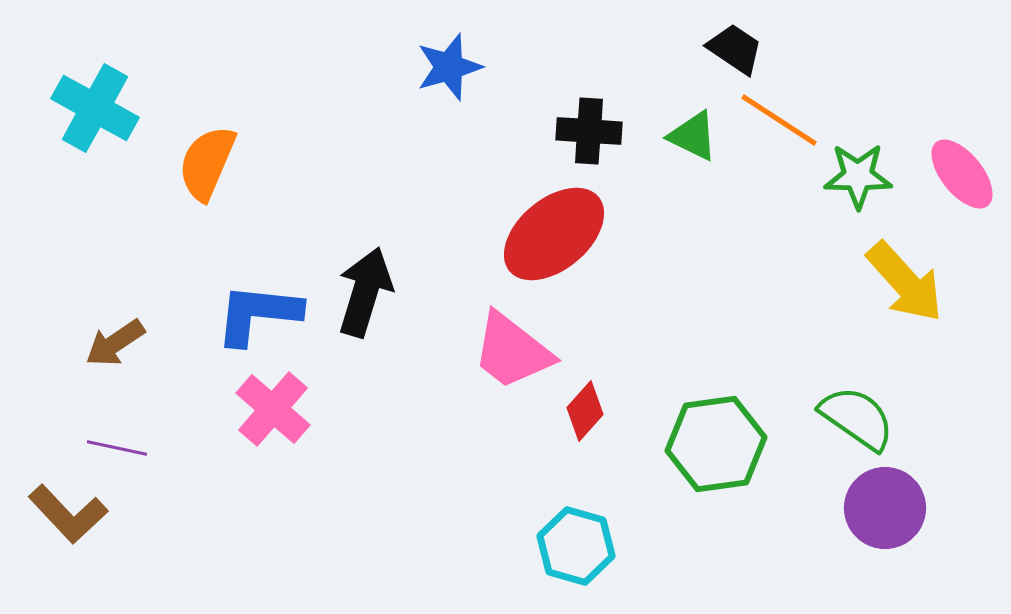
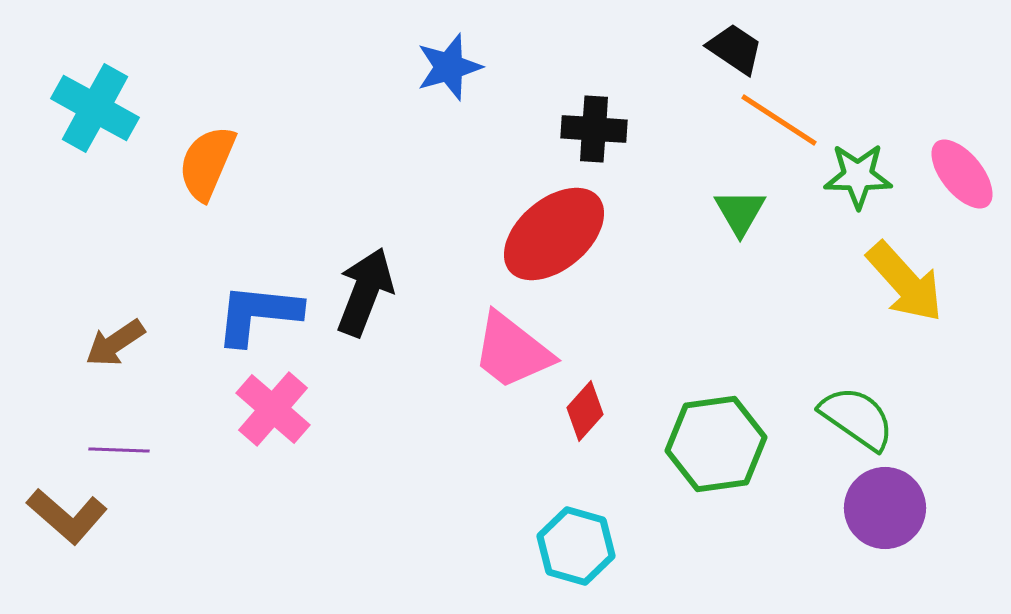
black cross: moved 5 px right, 2 px up
green triangle: moved 47 px right, 76 px down; rotated 34 degrees clockwise
black arrow: rotated 4 degrees clockwise
purple line: moved 2 px right, 2 px down; rotated 10 degrees counterclockwise
brown L-shape: moved 1 px left, 2 px down; rotated 6 degrees counterclockwise
